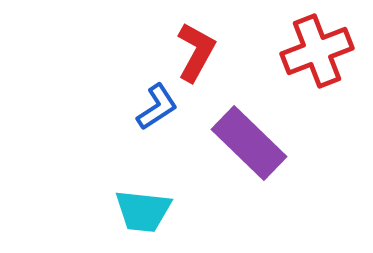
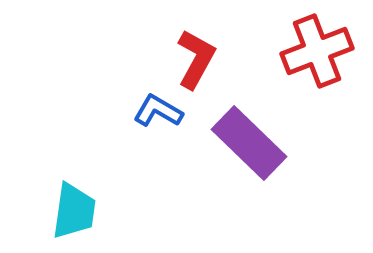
red L-shape: moved 7 px down
blue L-shape: moved 1 px right, 4 px down; rotated 117 degrees counterclockwise
cyan trapezoid: moved 69 px left; rotated 88 degrees counterclockwise
